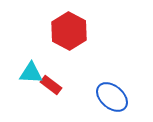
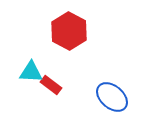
cyan triangle: moved 1 px up
